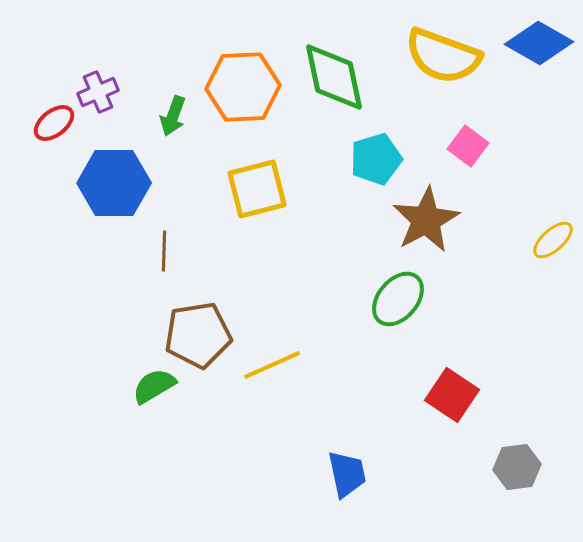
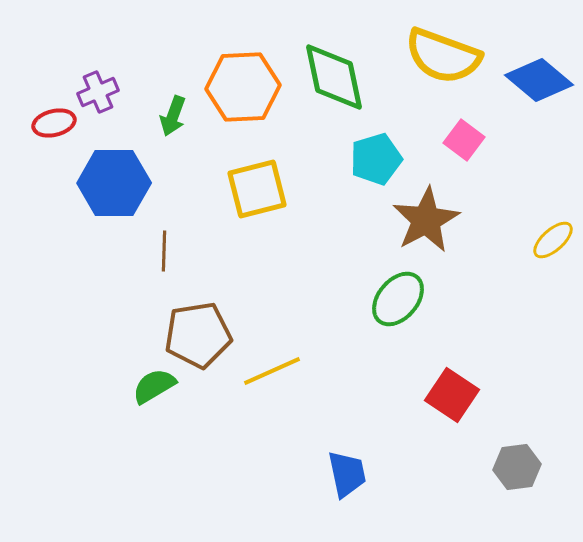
blue diamond: moved 37 px down; rotated 10 degrees clockwise
red ellipse: rotated 24 degrees clockwise
pink square: moved 4 px left, 6 px up
yellow line: moved 6 px down
